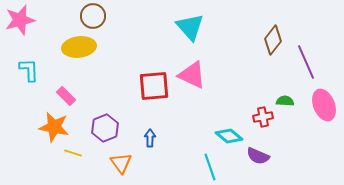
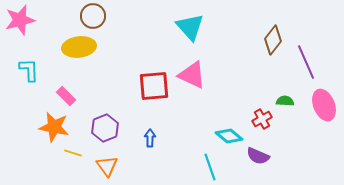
red cross: moved 1 px left, 2 px down; rotated 18 degrees counterclockwise
orange triangle: moved 14 px left, 3 px down
